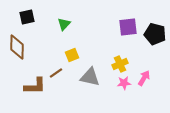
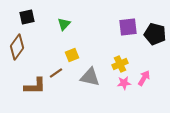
brown diamond: rotated 35 degrees clockwise
